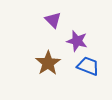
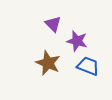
purple triangle: moved 4 px down
brown star: rotated 15 degrees counterclockwise
